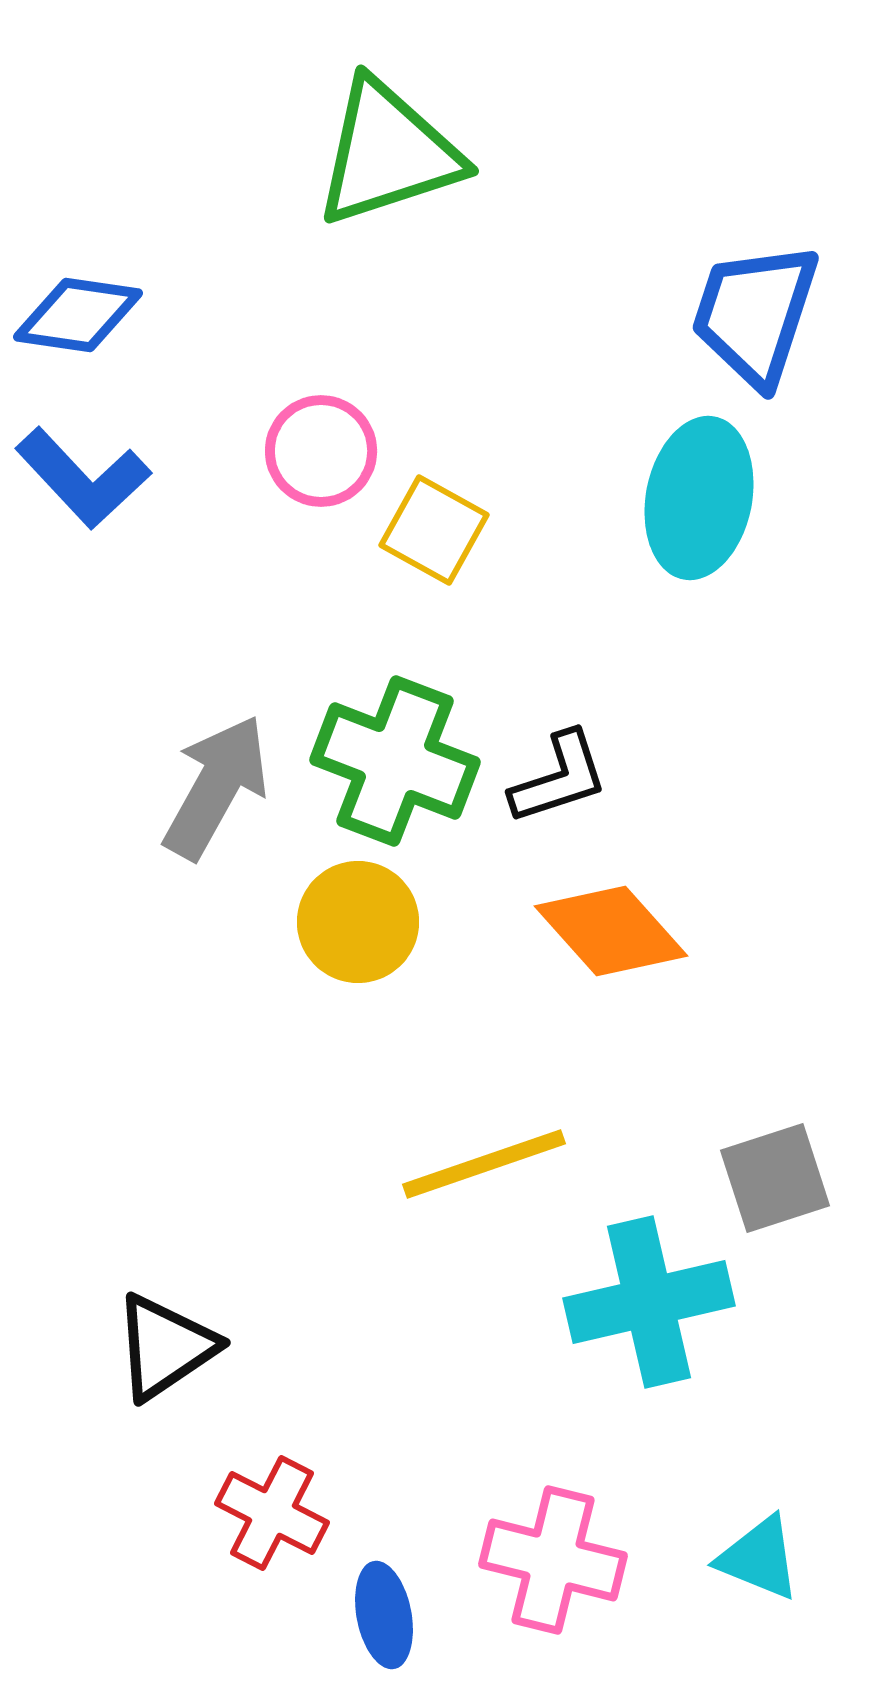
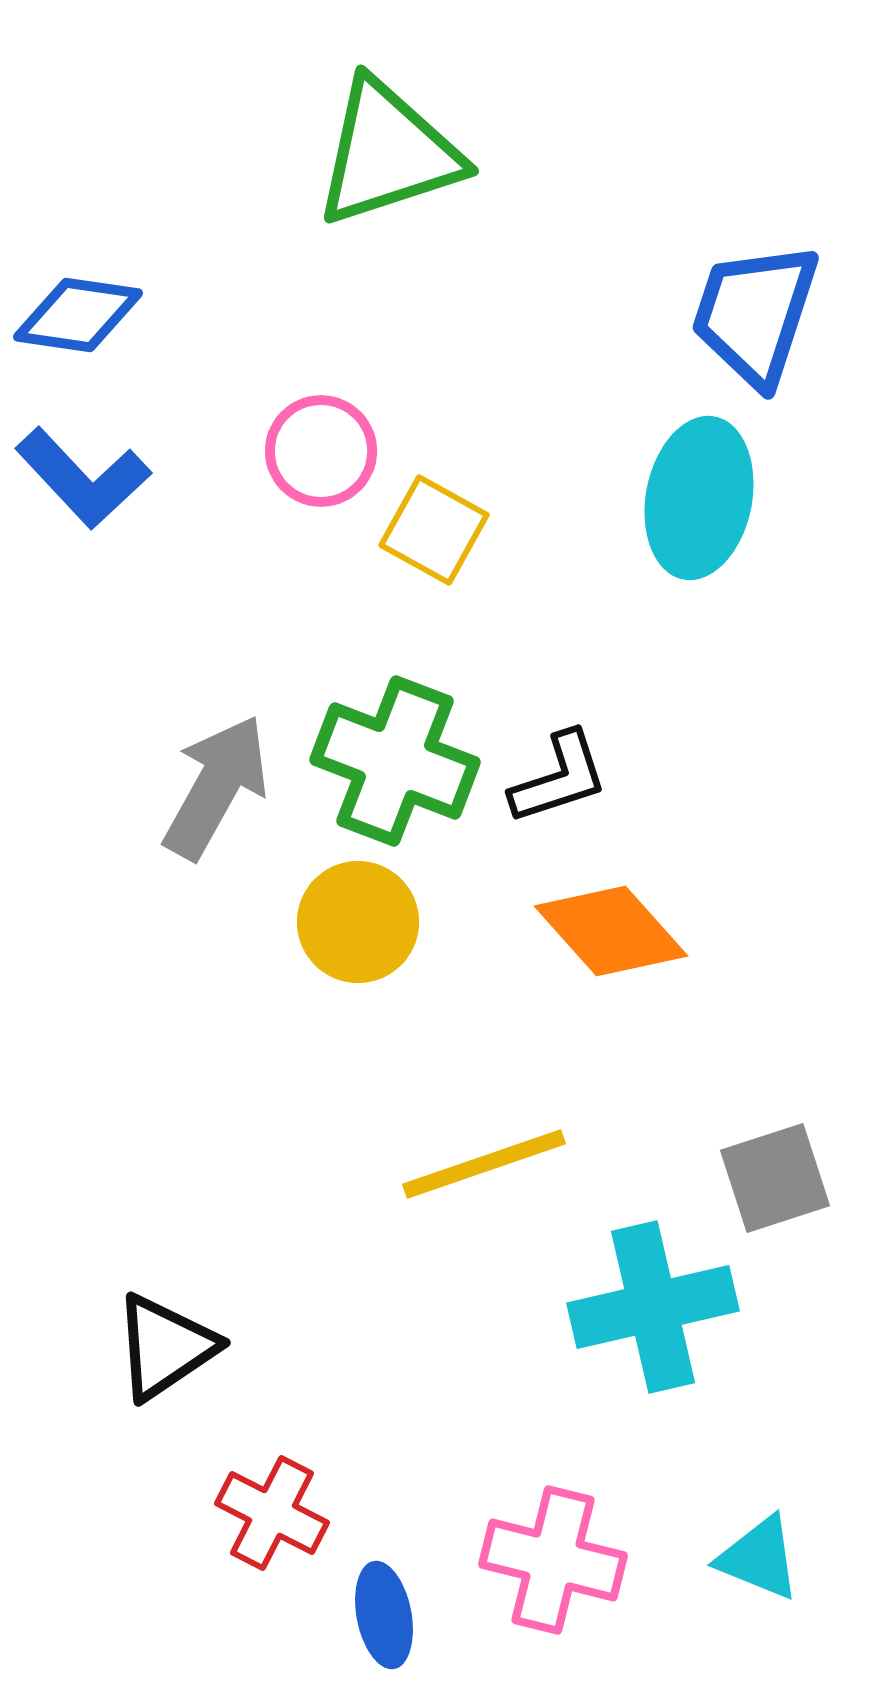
cyan cross: moved 4 px right, 5 px down
